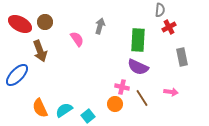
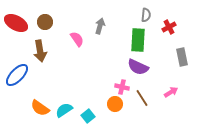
gray semicircle: moved 14 px left, 5 px down
red ellipse: moved 4 px left, 1 px up
brown arrow: rotated 10 degrees clockwise
pink arrow: rotated 40 degrees counterclockwise
orange semicircle: rotated 30 degrees counterclockwise
